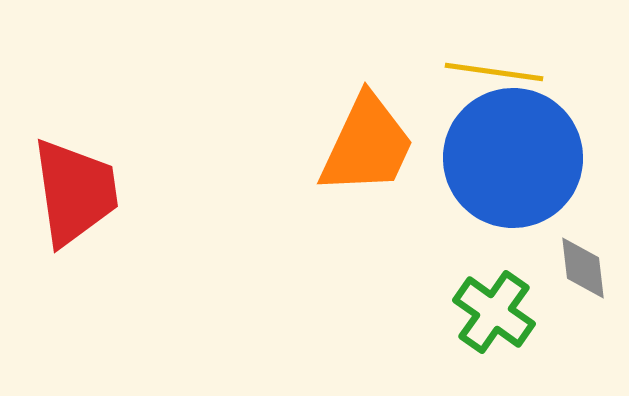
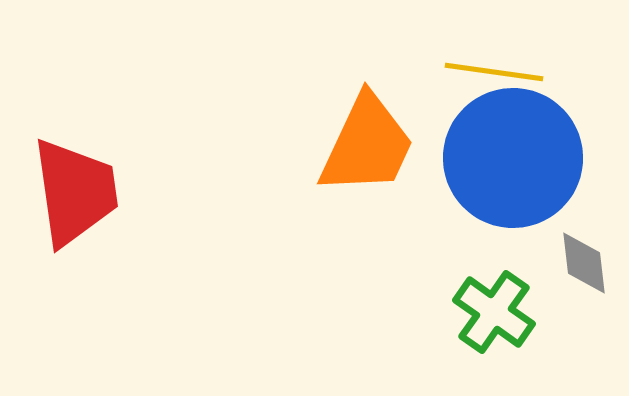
gray diamond: moved 1 px right, 5 px up
